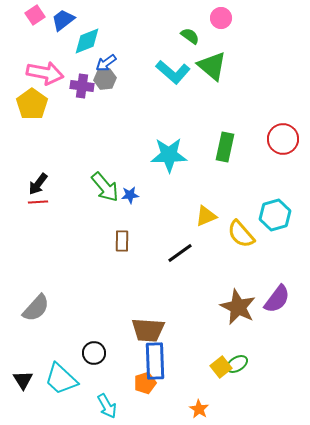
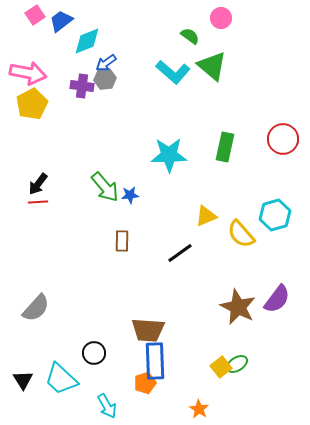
blue trapezoid: moved 2 px left, 1 px down
pink arrow: moved 17 px left
yellow pentagon: rotated 8 degrees clockwise
